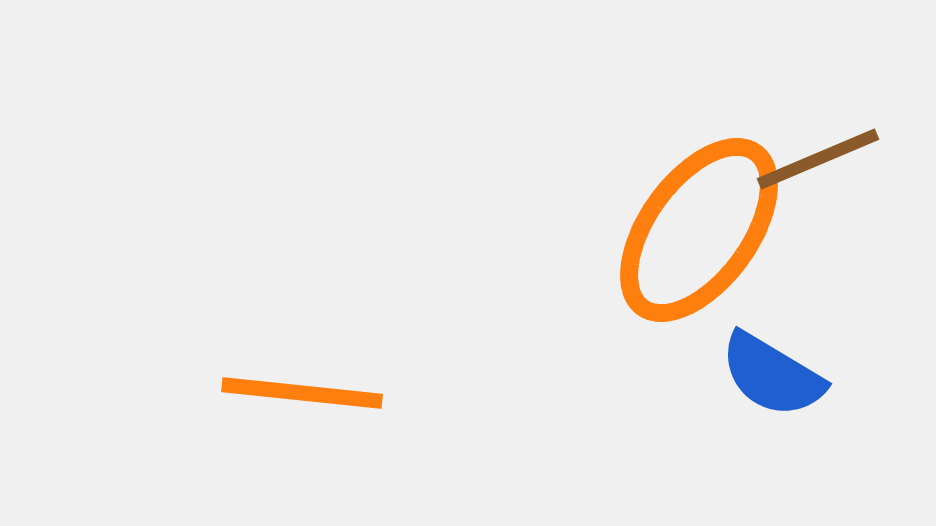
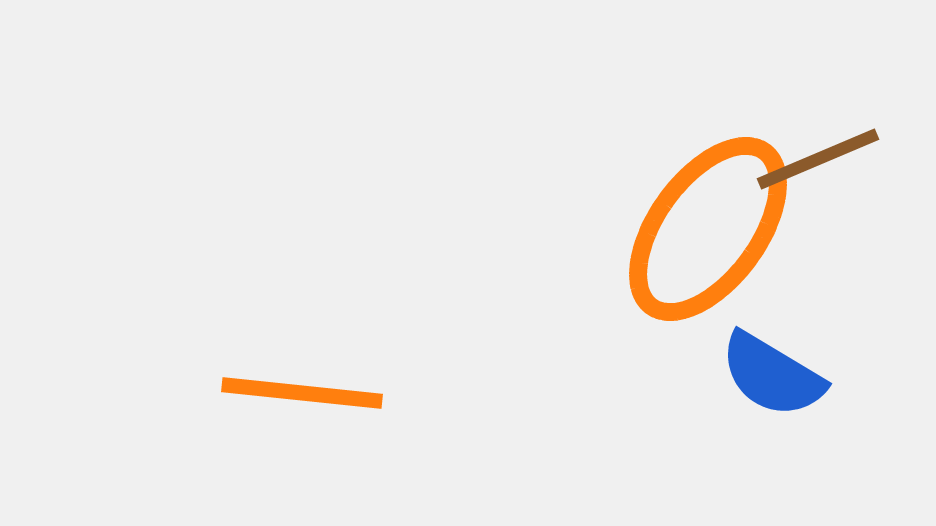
orange ellipse: moved 9 px right, 1 px up
